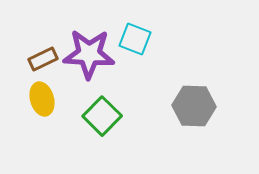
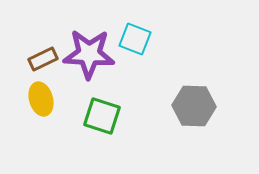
yellow ellipse: moved 1 px left
green square: rotated 27 degrees counterclockwise
